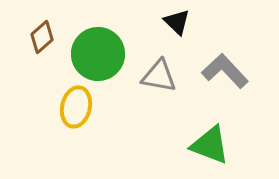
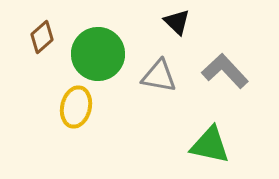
green triangle: rotated 9 degrees counterclockwise
